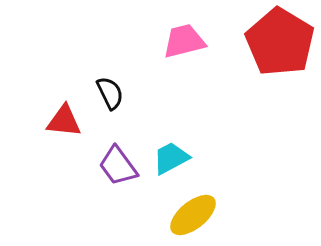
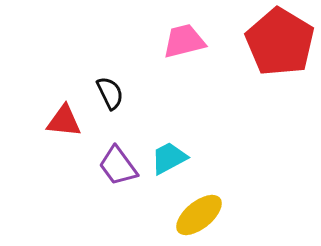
cyan trapezoid: moved 2 px left
yellow ellipse: moved 6 px right
